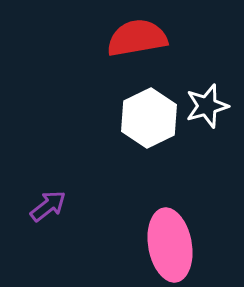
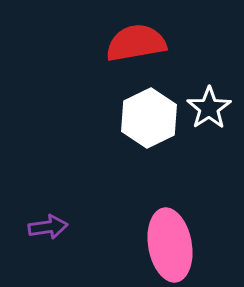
red semicircle: moved 1 px left, 5 px down
white star: moved 2 px right, 2 px down; rotated 18 degrees counterclockwise
purple arrow: moved 21 px down; rotated 30 degrees clockwise
